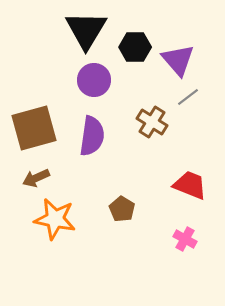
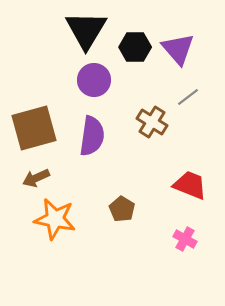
purple triangle: moved 11 px up
